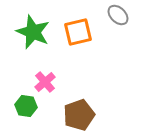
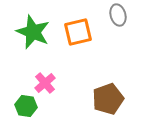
gray ellipse: rotated 30 degrees clockwise
pink cross: moved 1 px down
brown pentagon: moved 29 px right, 16 px up
